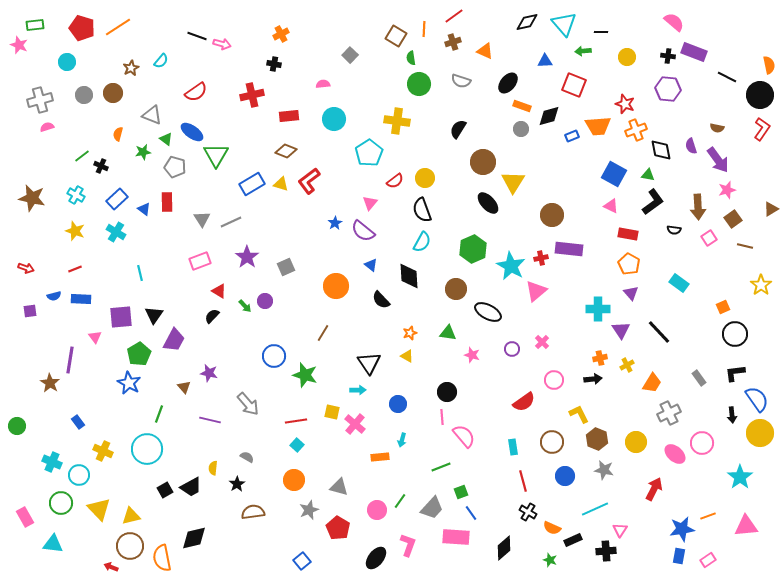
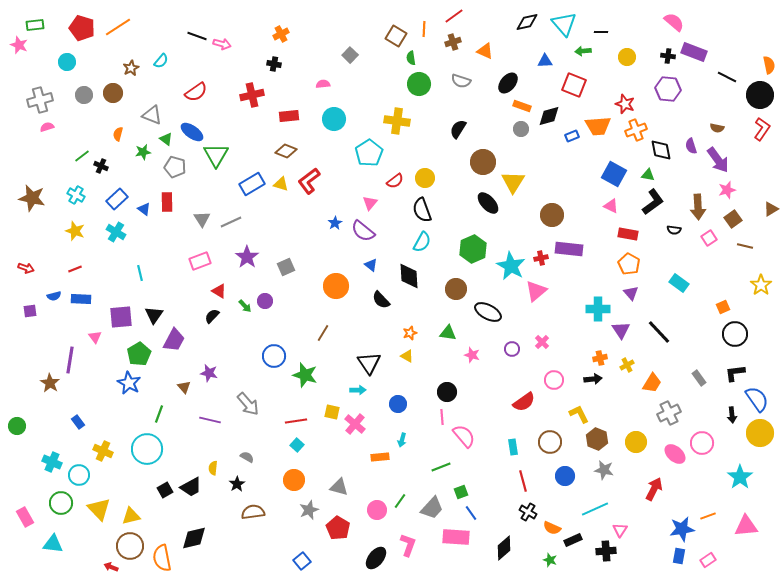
brown circle at (552, 442): moved 2 px left
